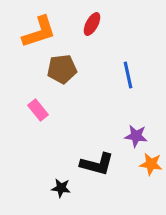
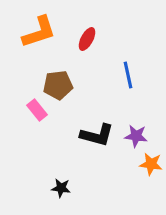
red ellipse: moved 5 px left, 15 px down
brown pentagon: moved 4 px left, 16 px down
pink rectangle: moved 1 px left
black L-shape: moved 29 px up
